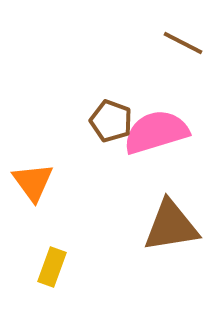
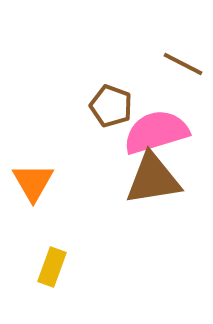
brown line: moved 21 px down
brown pentagon: moved 15 px up
orange triangle: rotated 6 degrees clockwise
brown triangle: moved 18 px left, 47 px up
